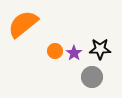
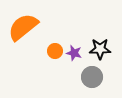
orange semicircle: moved 3 px down
purple star: rotated 21 degrees counterclockwise
